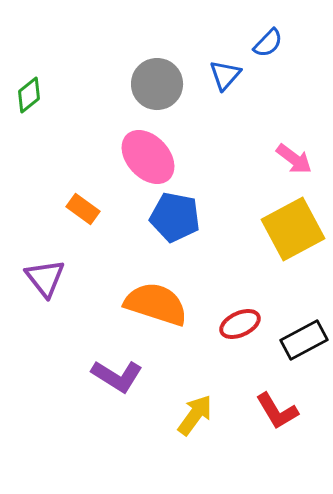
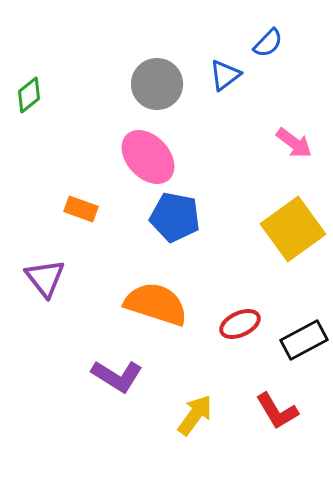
blue triangle: rotated 12 degrees clockwise
pink arrow: moved 16 px up
orange rectangle: moved 2 px left; rotated 16 degrees counterclockwise
yellow square: rotated 8 degrees counterclockwise
